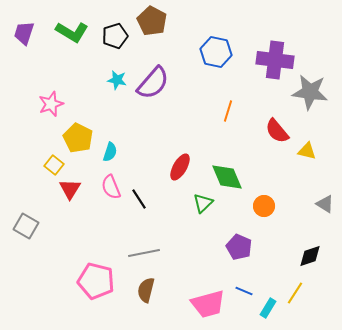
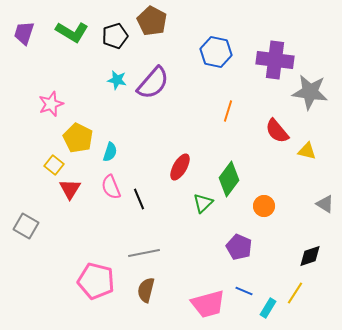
green diamond: moved 2 px right, 2 px down; rotated 60 degrees clockwise
black line: rotated 10 degrees clockwise
